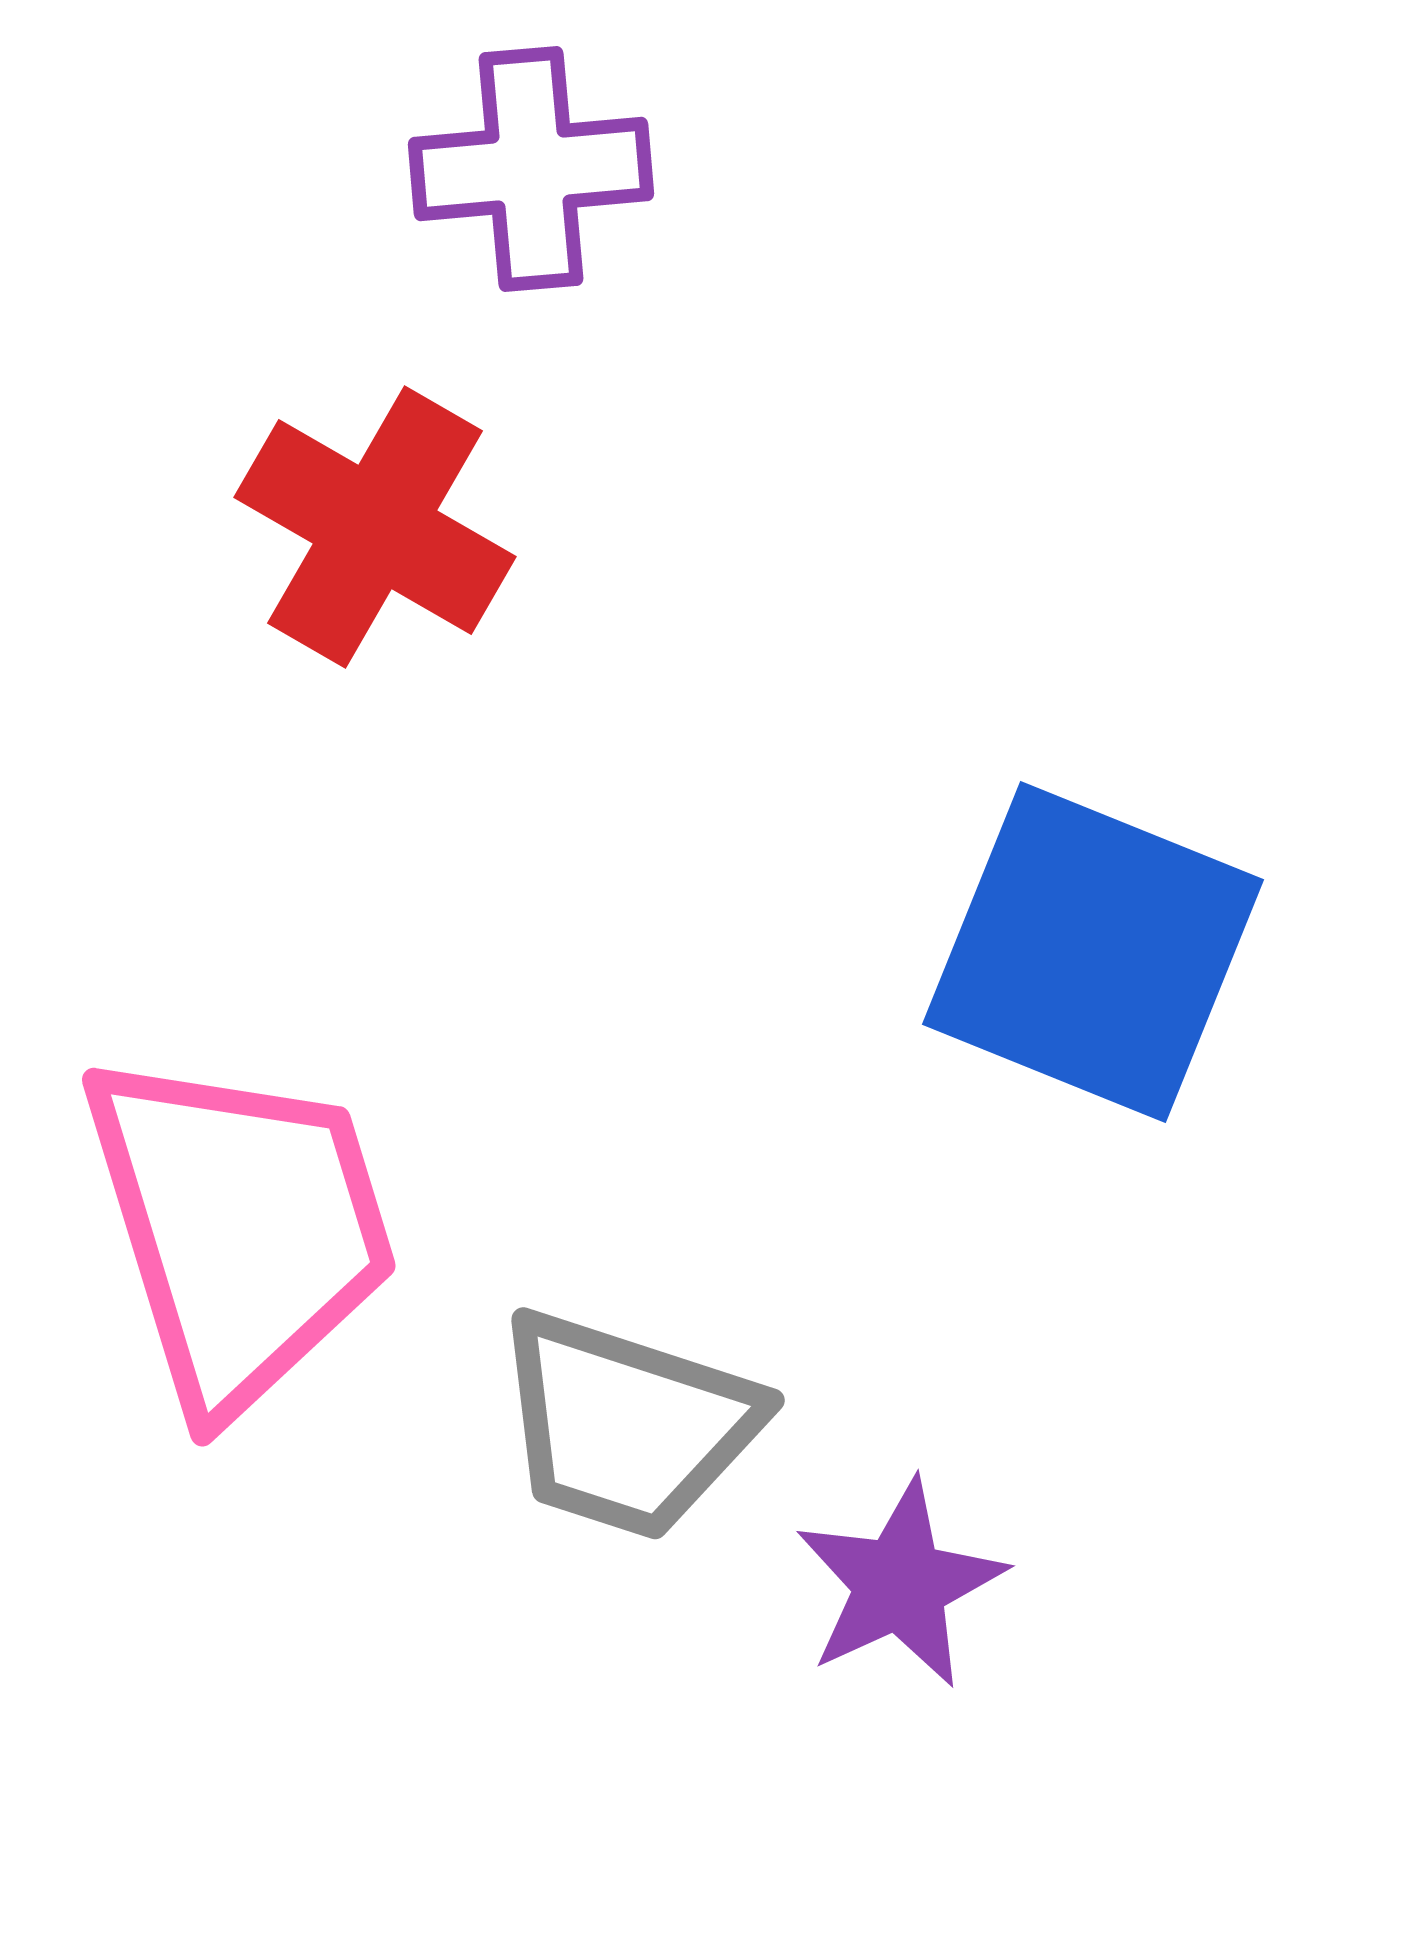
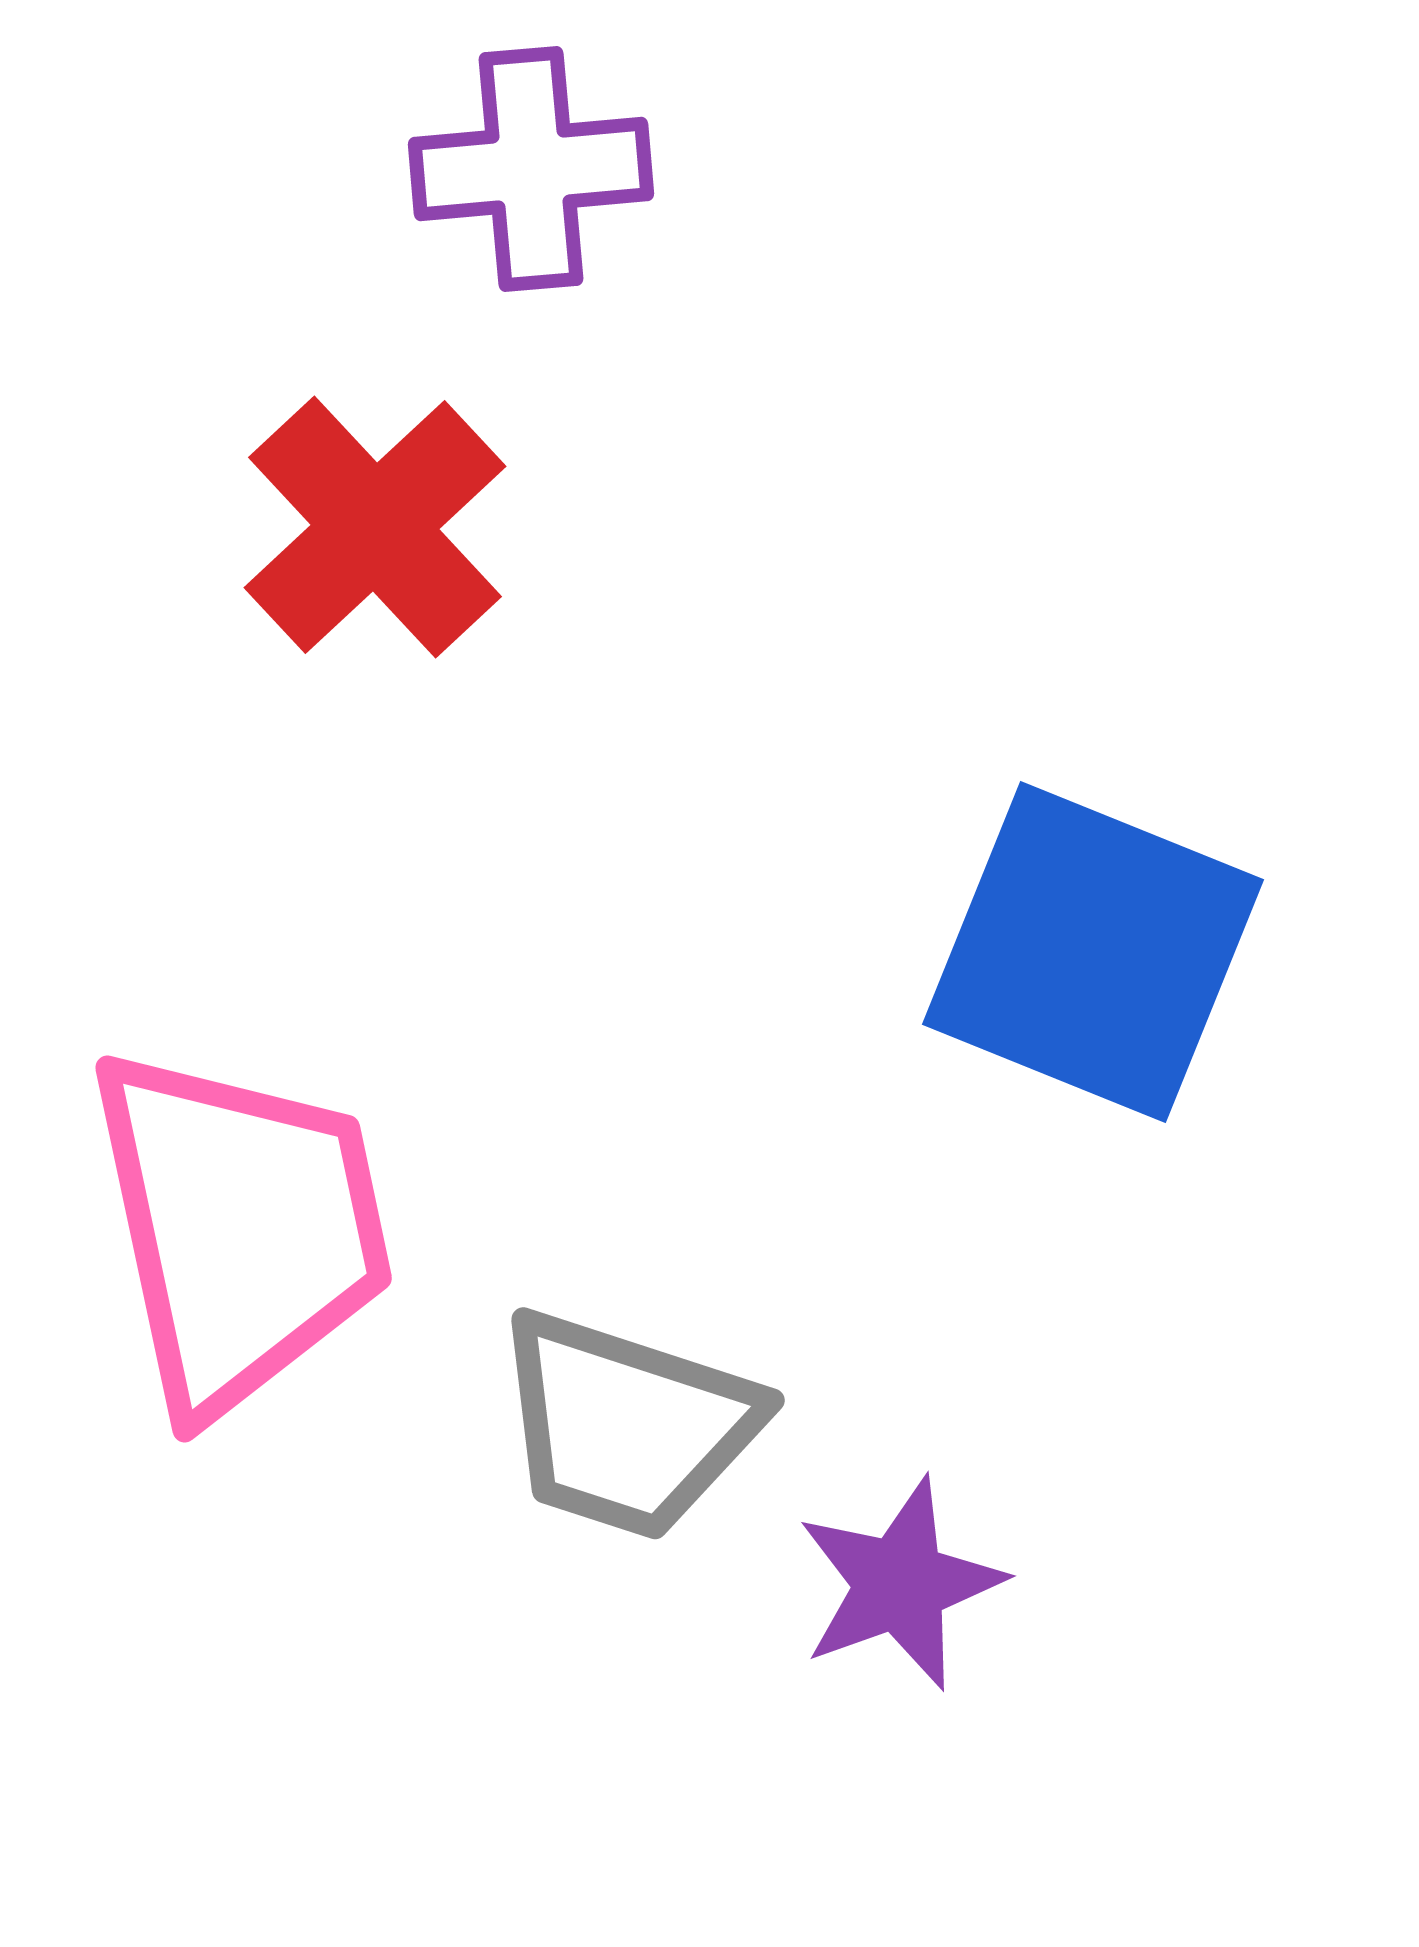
red cross: rotated 17 degrees clockwise
pink trapezoid: rotated 5 degrees clockwise
purple star: rotated 5 degrees clockwise
